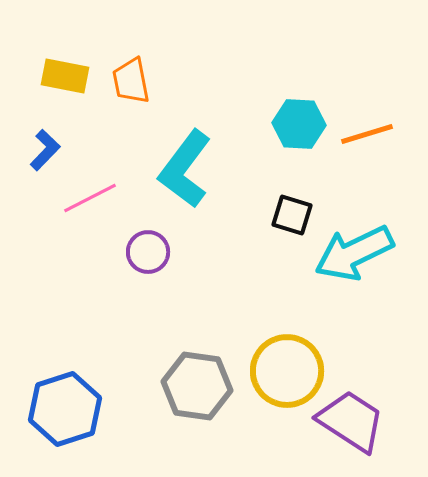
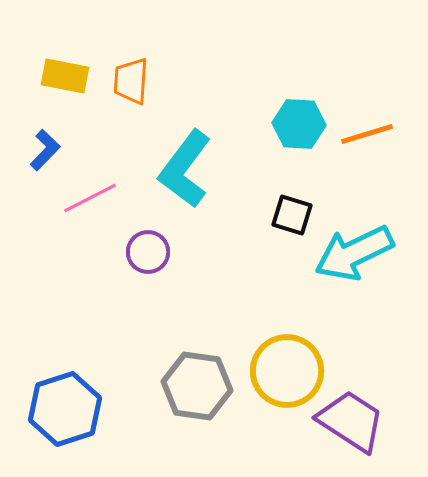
orange trapezoid: rotated 15 degrees clockwise
